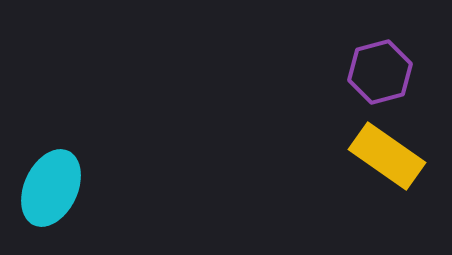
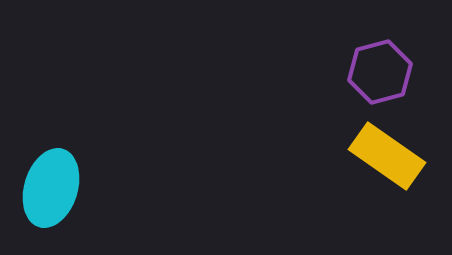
cyan ellipse: rotated 8 degrees counterclockwise
